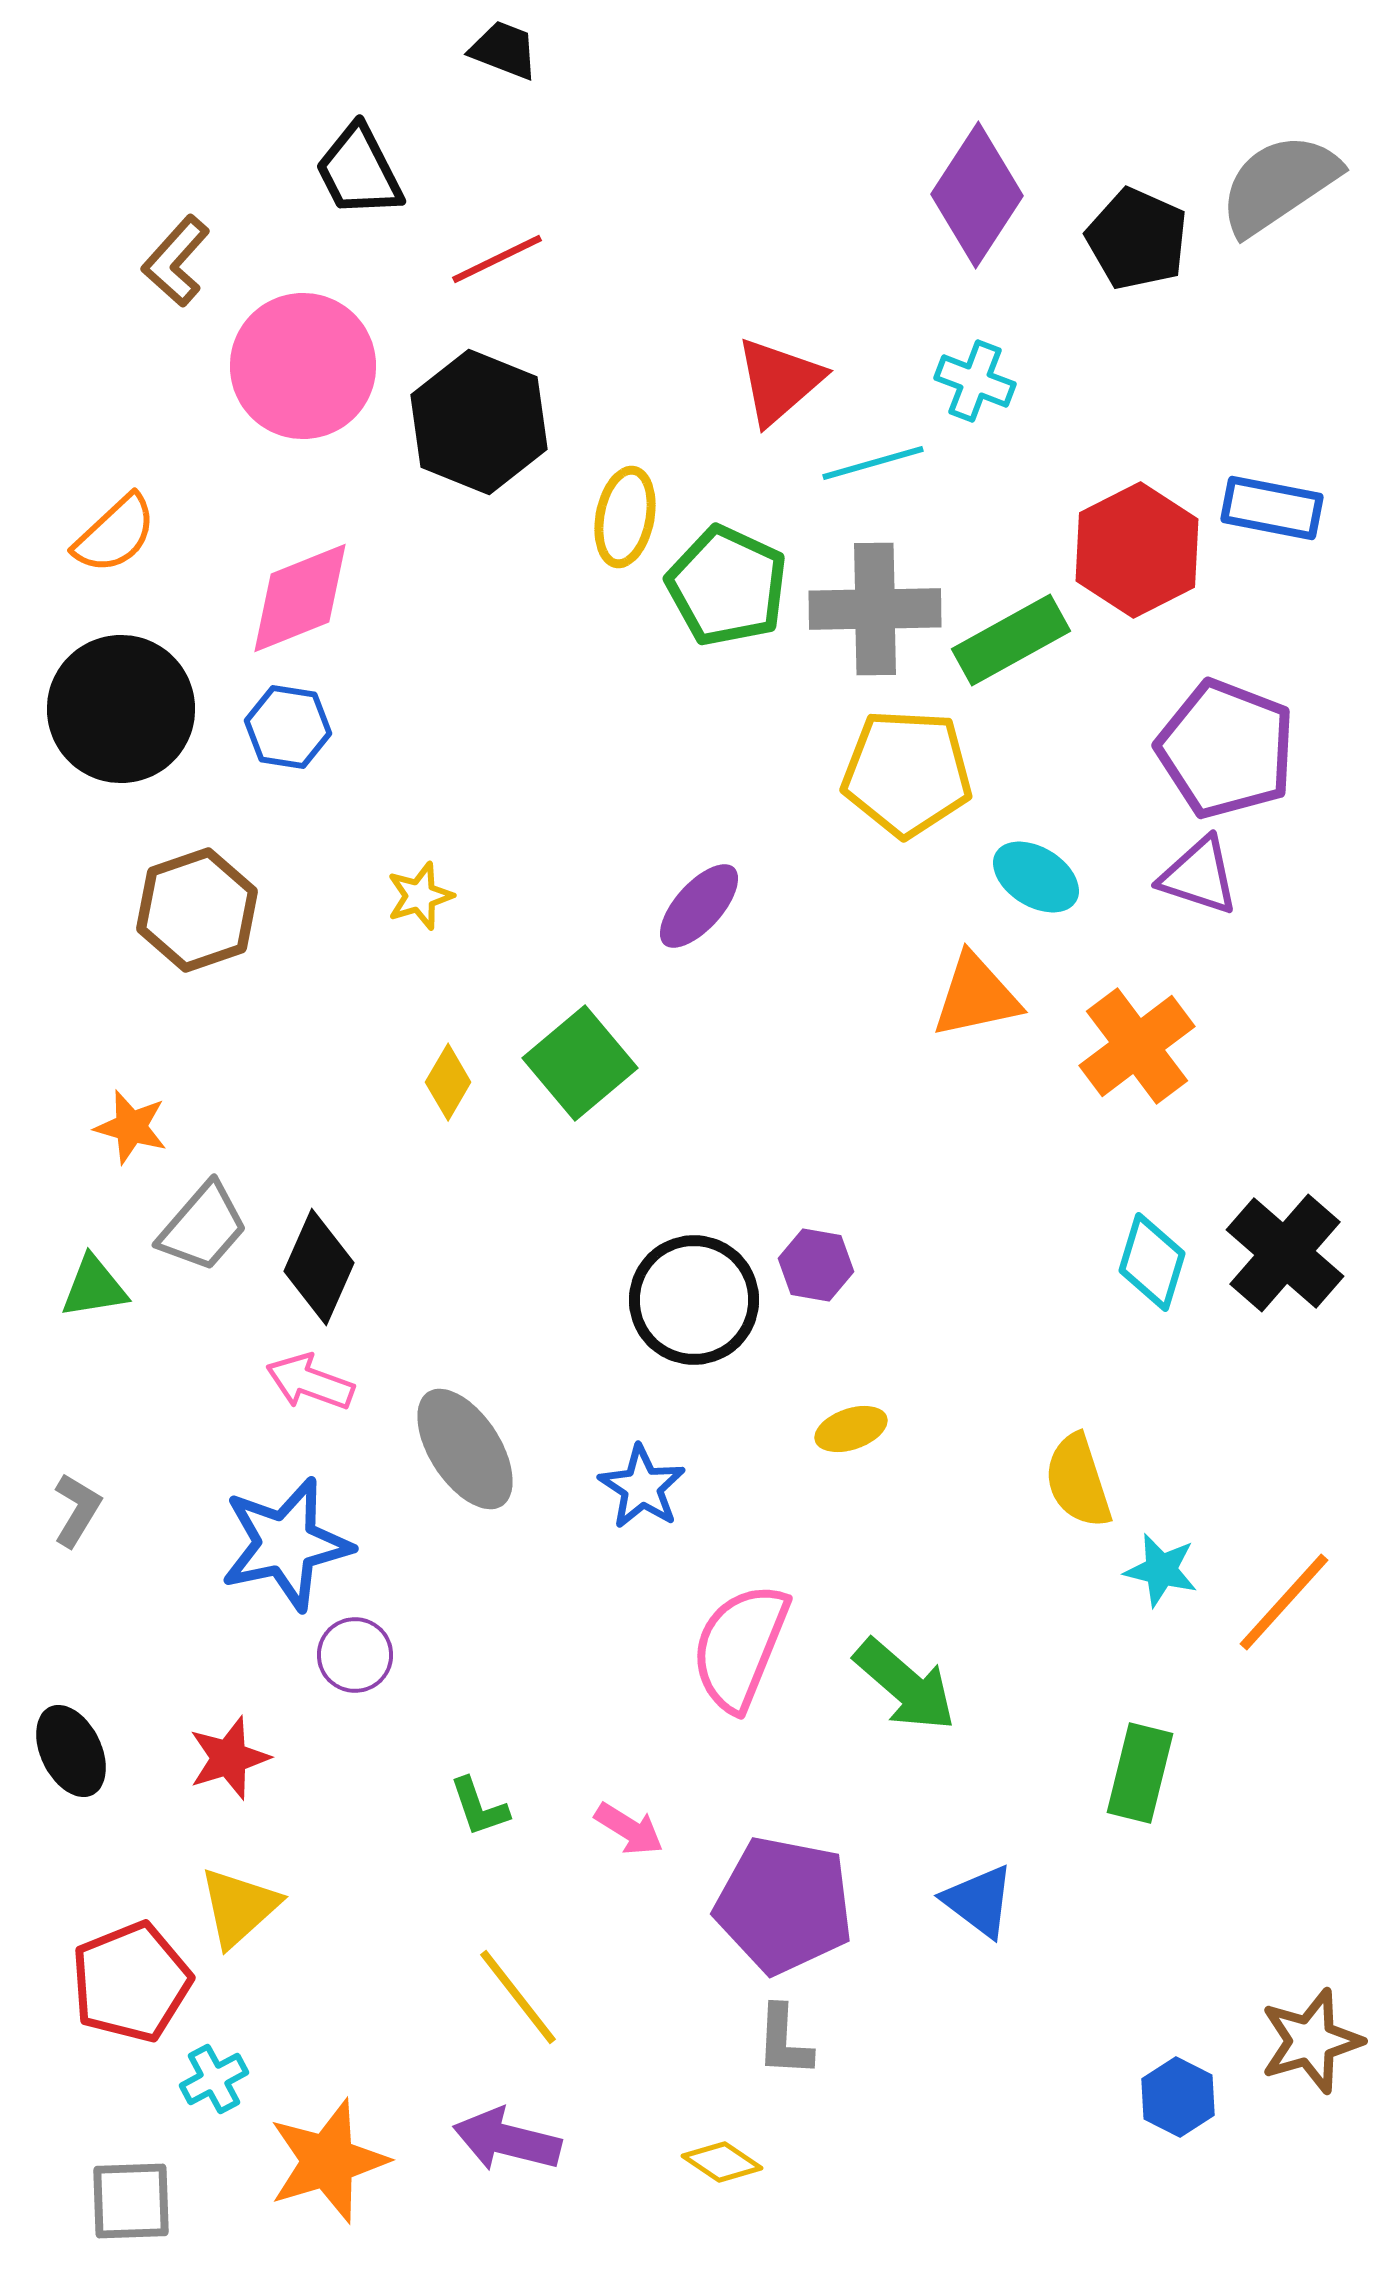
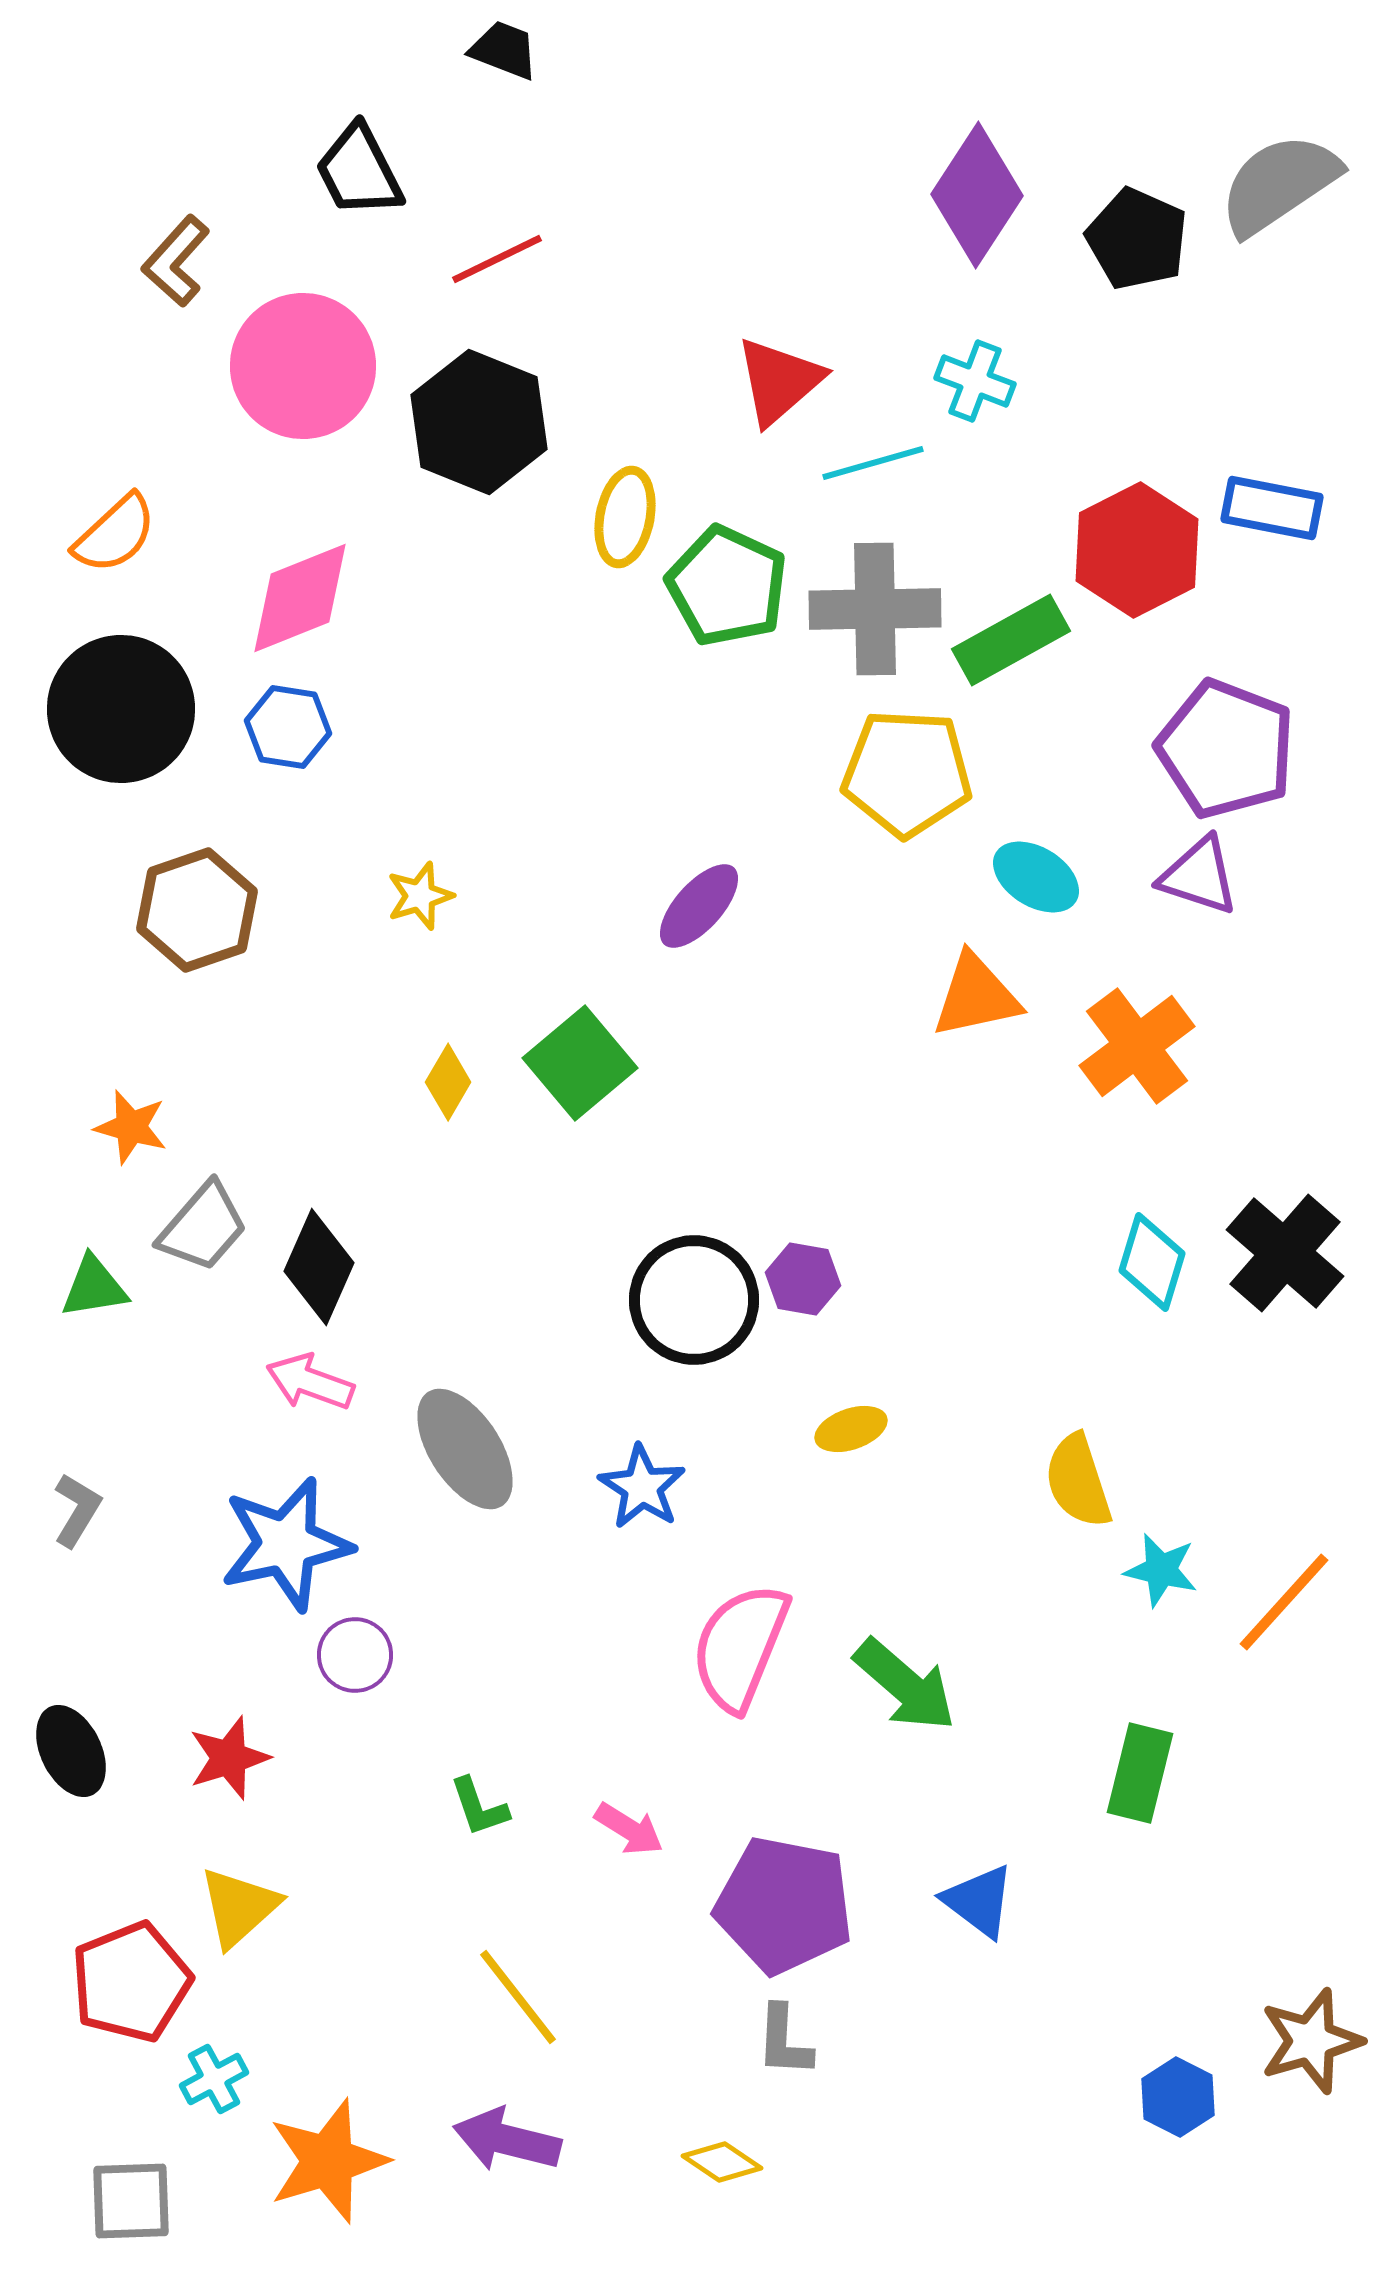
purple hexagon at (816, 1265): moved 13 px left, 14 px down
